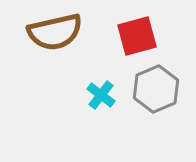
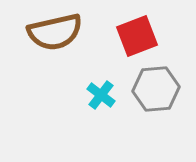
red square: rotated 6 degrees counterclockwise
gray hexagon: rotated 18 degrees clockwise
